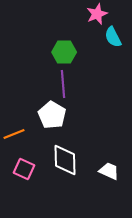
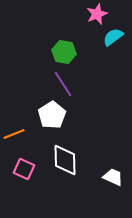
cyan semicircle: rotated 80 degrees clockwise
green hexagon: rotated 10 degrees clockwise
purple line: rotated 28 degrees counterclockwise
white pentagon: rotated 8 degrees clockwise
white trapezoid: moved 4 px right, 6 px down
